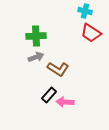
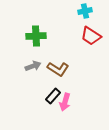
cyan cross: rotated 24 degrees counterclockwise
red trapezoid: moved 3 px down
gray arrow: moved 3 px left, 9 px down
black rectangle: moved 4 px right, 1 px down
pink arrow: rotated 78 degrees counterclockwise
